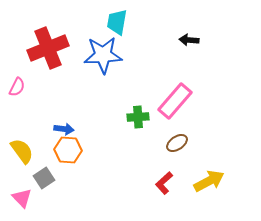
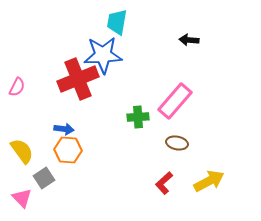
red cross: moved 30 px right, 31 px down
brown ellipse: rotated 45 degrees clockwise
